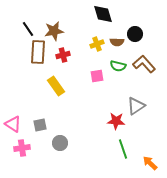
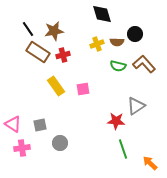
black diamond: moved 1 px left
brown rectangle: rotated 60 degrees counterclockwise
pink square: moved 14 px left, 13 px down
